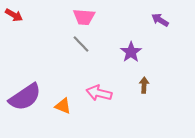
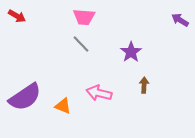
red arrow: moved 3 px right, 1 px down
purple arrow: moved 20 px right
